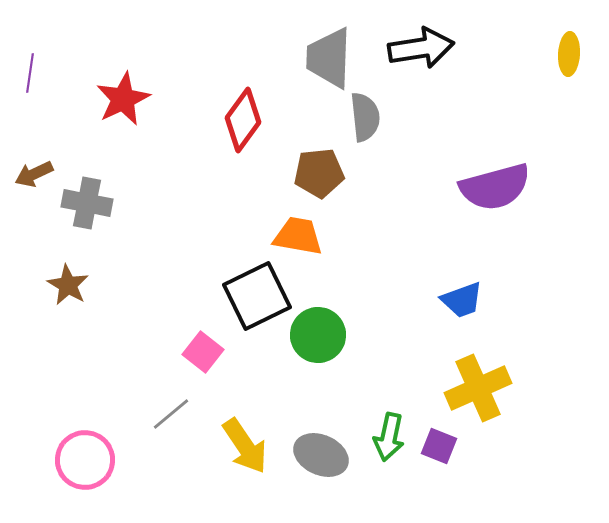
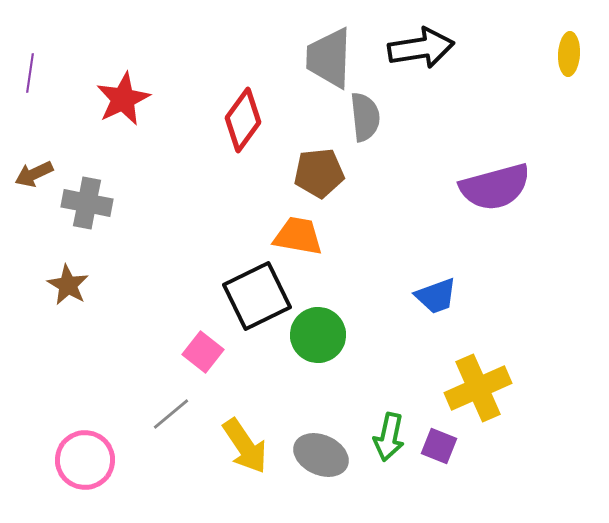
blue trapezoid: moved 26 px left, 4 px up
